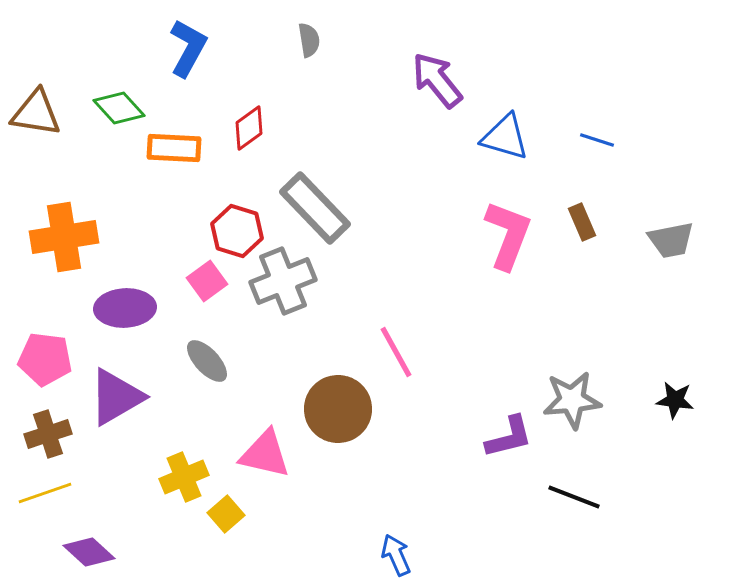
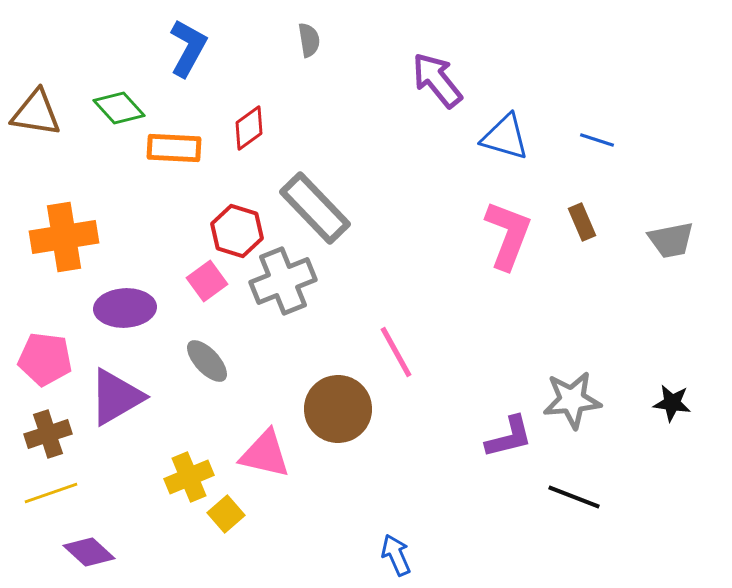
black star: moved 3 px left, 3 px down
yellow cross: moved 5 px right
yellow line: moved 6 px right
